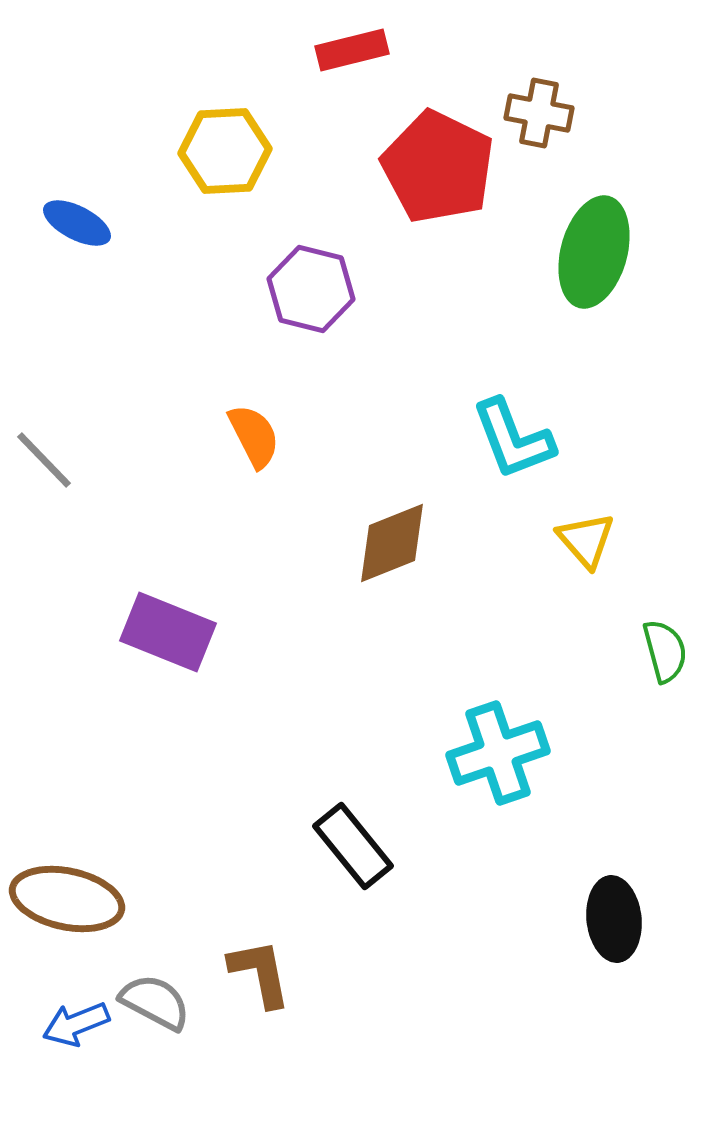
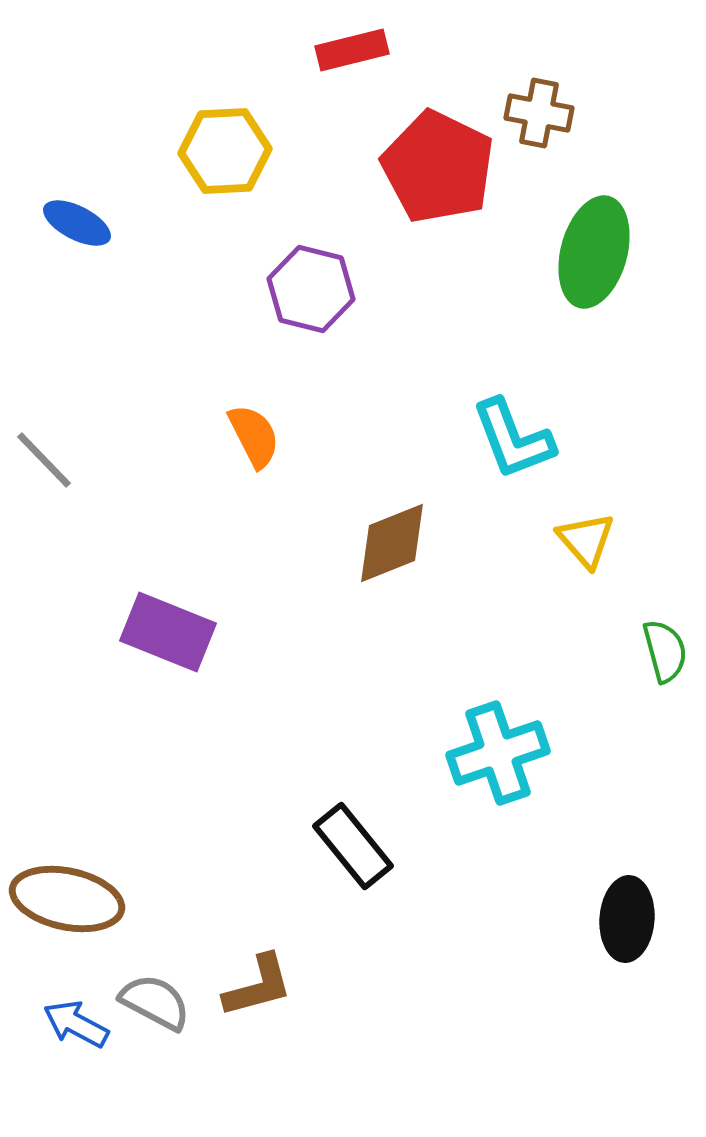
black ellipse: moved 13 px right; rotated 10 degrees clockwise
brown L-shape: moved 2 px left, 13 px down; rotated 86 degrees clockwise
blue arrow: rotated 50 degrees clockwise
